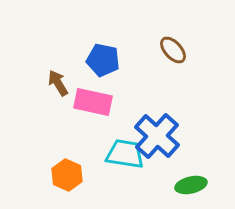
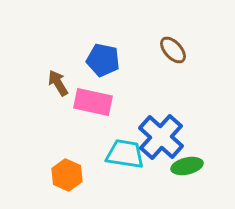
blue cross: moved 4 px right, 1 px down
green ellipse: moved 4 px left, 19 px up
